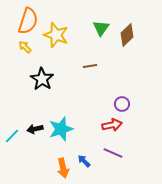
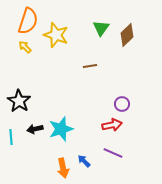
black star: moved 23 px left, 22 px down
cyan line: moved 1 px left, 1 px down; rotated 49 degrees counterclockwise
